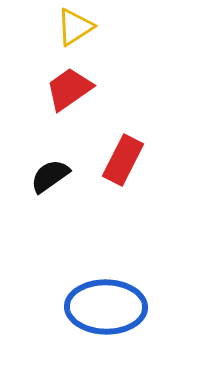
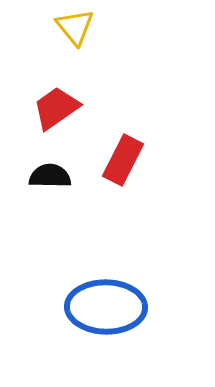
yellow triangle: rotated 36 degrees counterclockwise
red trapezoid: moved 13 px left, 19 px down
black semicircle: rotated 36 degrees clockwise
